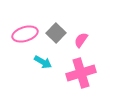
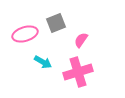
gray square: moved 10 px up; rotated 24 degrees clockwise
pink cross: moved 3 px left, 1 px up
